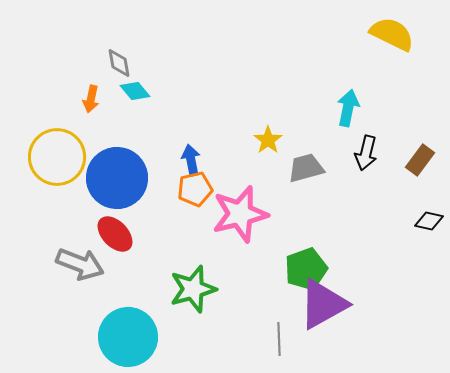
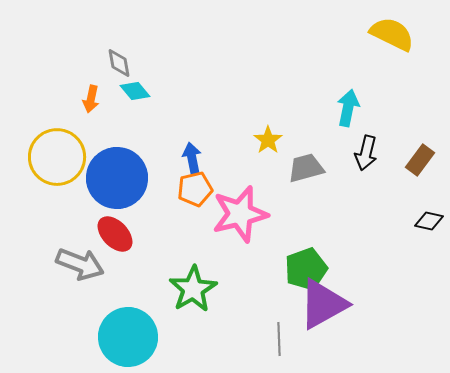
blue arrow: moved 1 px right, 2 px up
green star: rotated 15 degrees counterclockwise
